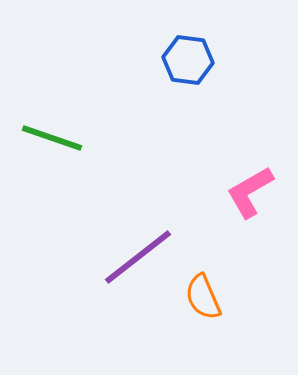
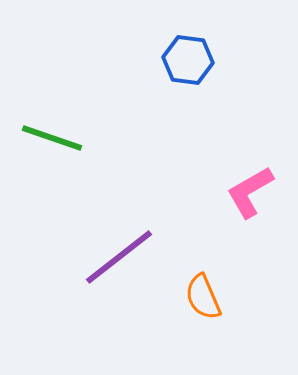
purple line: moved 19 px left
